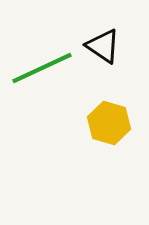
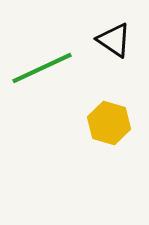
black triangle: moved 11 px right, 6 px up
